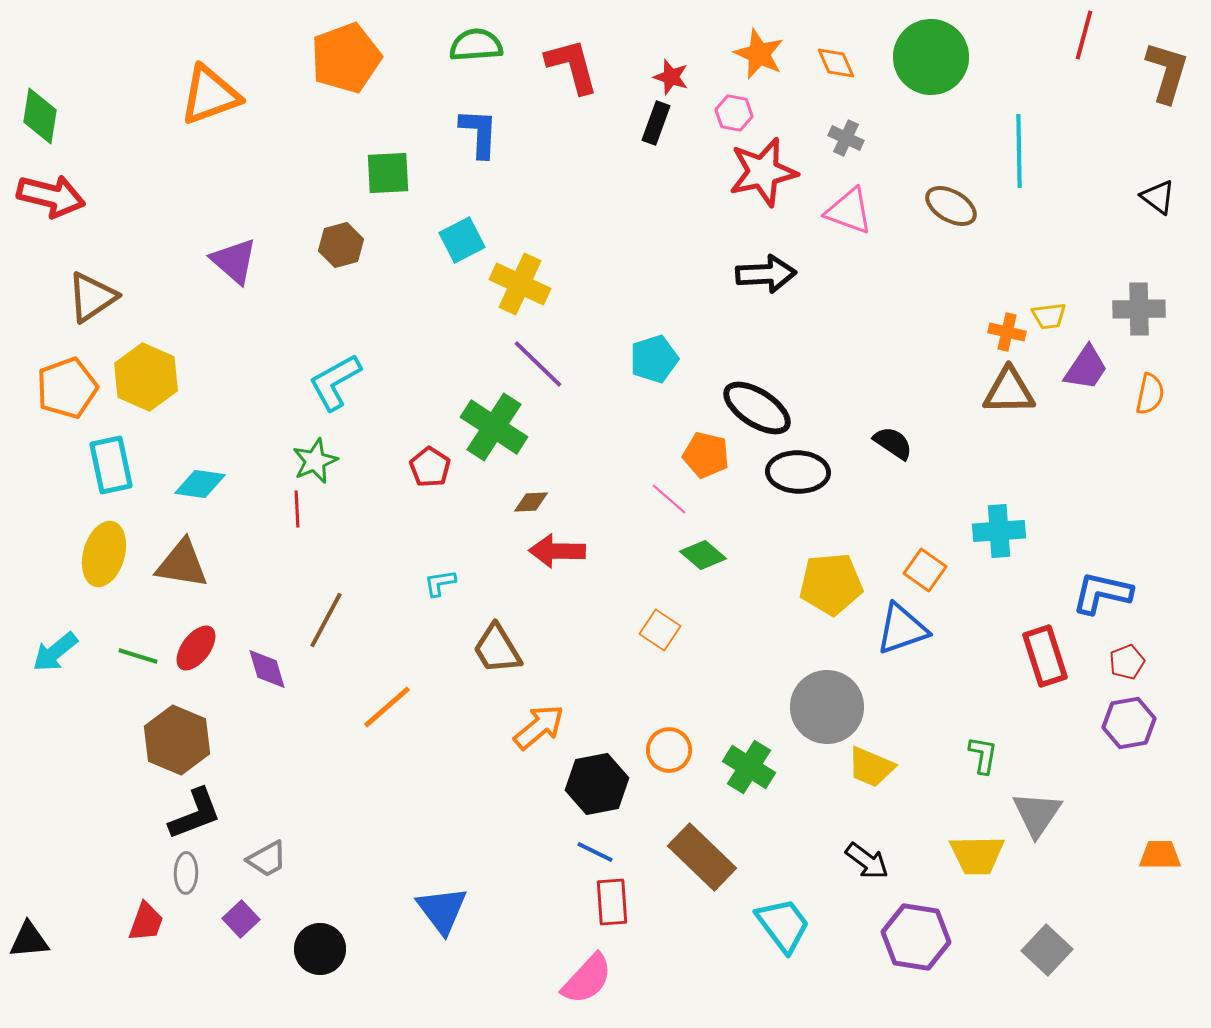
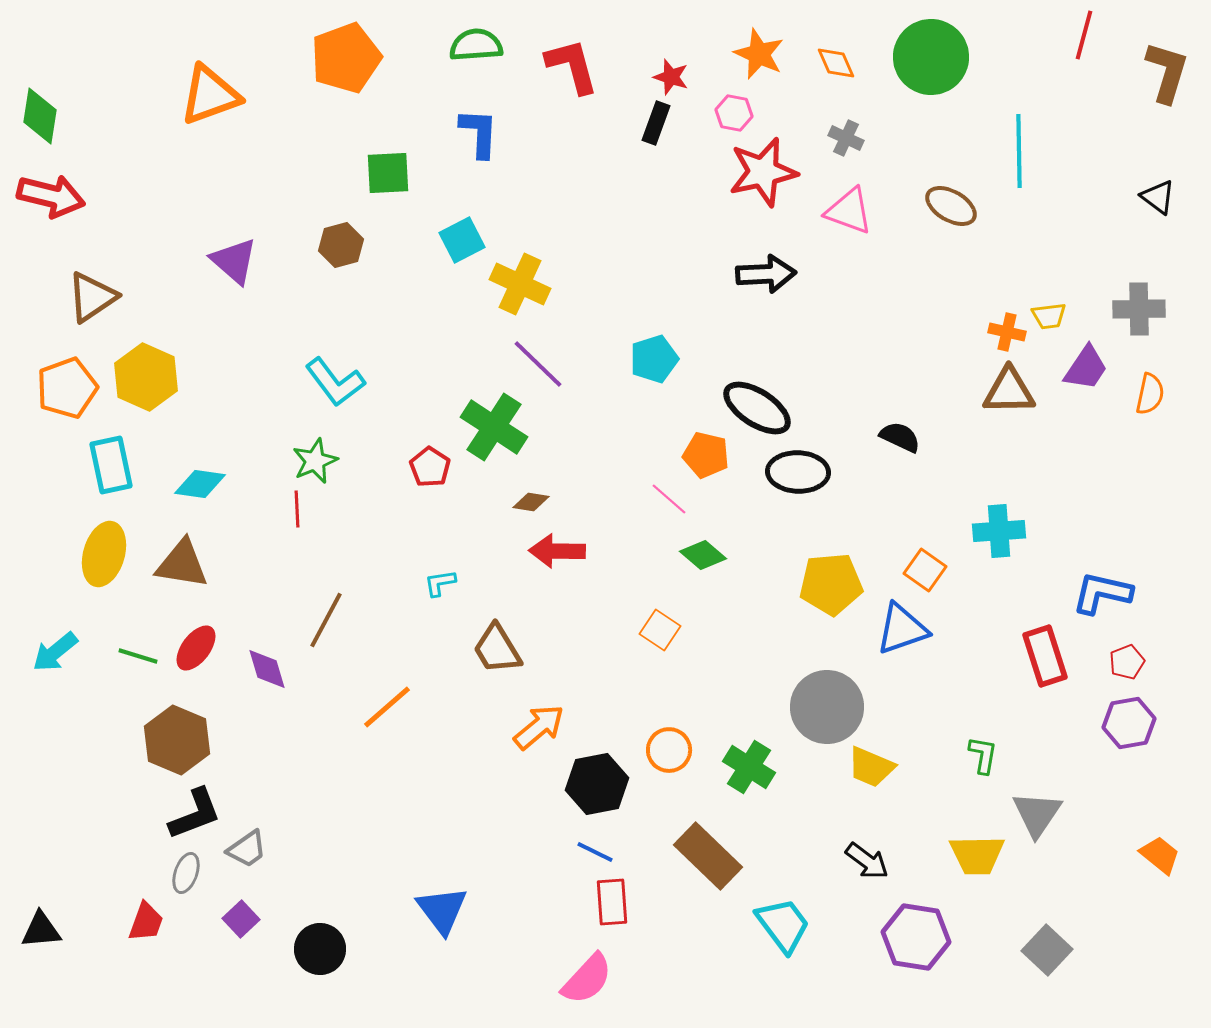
cyan L-shape at (335, 382): rotated 98 degrees counterclockwise
black semicircle at (893, 443): moved 7 px right, 6 px up; rotated 9 degrees counterclockwise
brown diamond at (531, 502): rotated 12 degrees clockwise
orange trapezoid at (1160, 855): rotated 39 degrees clockwise
brown rectangle at (702, 857): moved 6 px right, 1 px up
gray trapezoid at (267, 859): moved 20 px left, 10 px up; rotated 6 degrees counterclockwise
gray ellipse at (186, 873): rotated 18 degrees clockwise
black triangle at (29, 940): moved 12 px right, 10 px up
